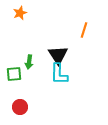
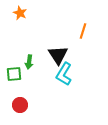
orange star: rotated 24 degrees counterclockwise
orange line: moved 1 px left, 1 px down
cyan L-shape: moved 5 px right; rotated 30 degrees clockwise
red circle: moved 2 px up
